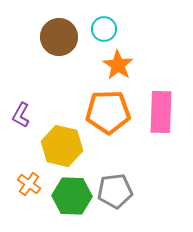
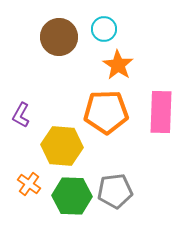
orange pentagon: moved 2 px left
yellow hexagon: rotated 9 degrees counterclockwise
